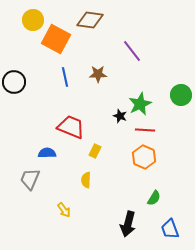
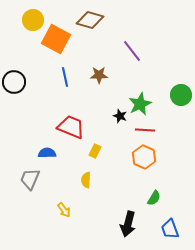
brown diamond: rotated 8 degrees clockwise
brown star: moved 1 px right, 1 px down
